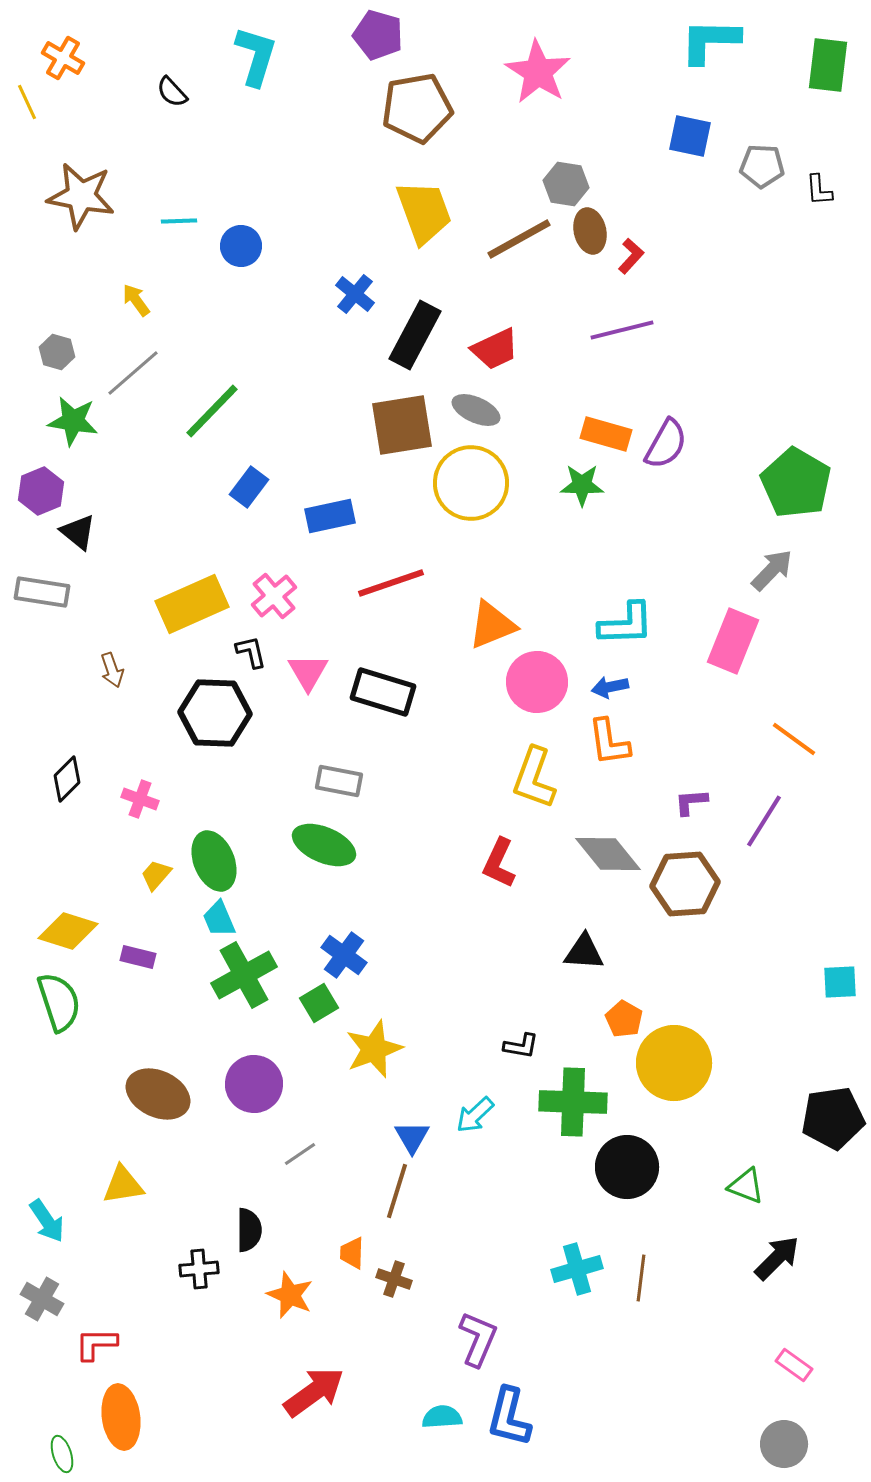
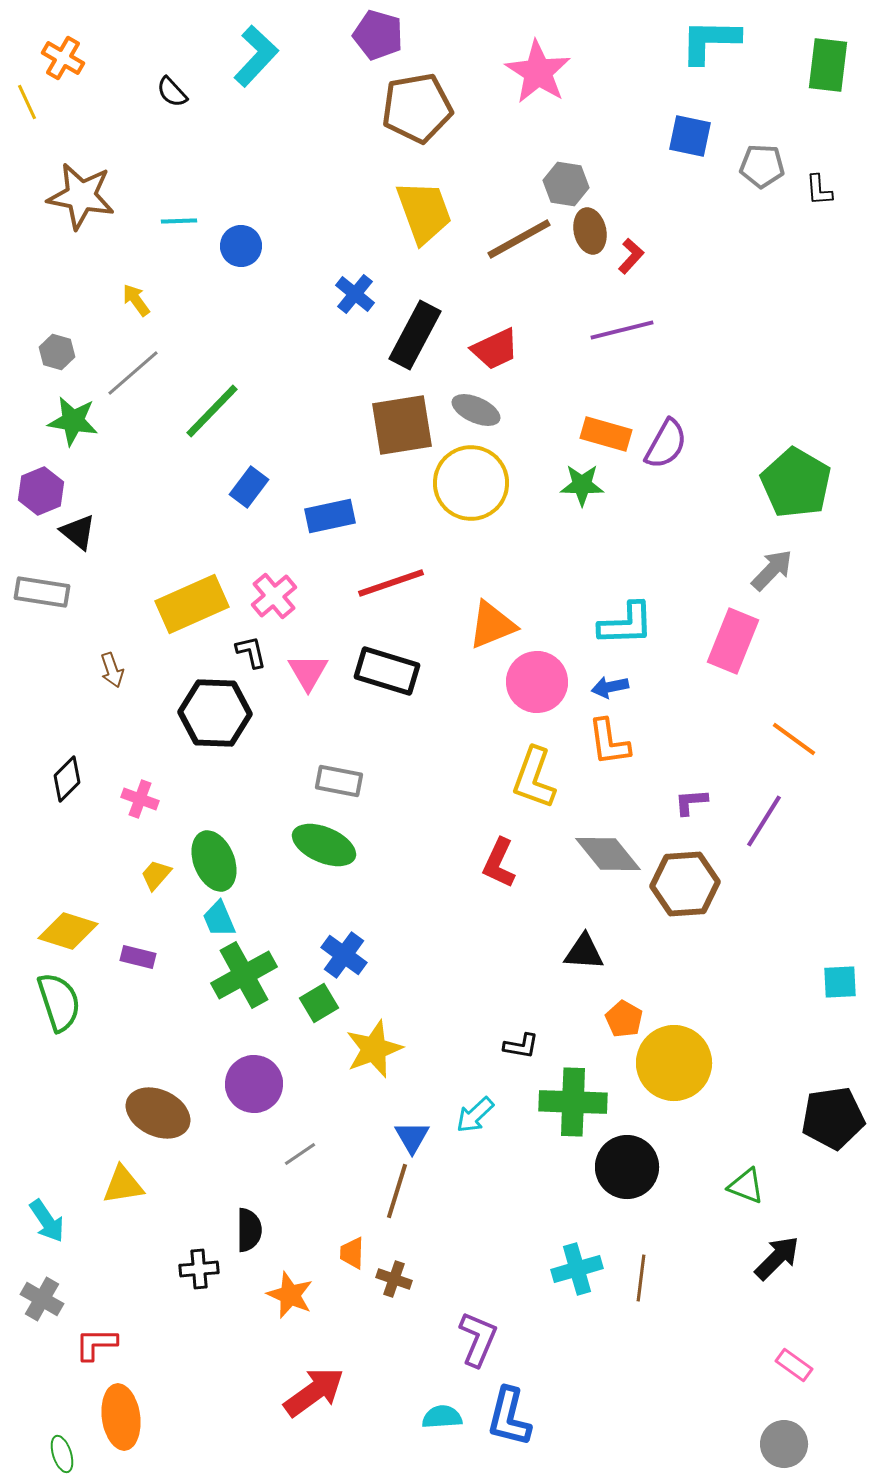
cyan L-shape at (256, 56): rotated 26 degrees clockwise
black rectangle at (383, 692): moved 4 px right, 21 px up
brown ellipse at (158, 1094): moved 19 px down
